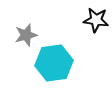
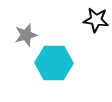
cyan hexagon: rotated 9 degrees clockwise
